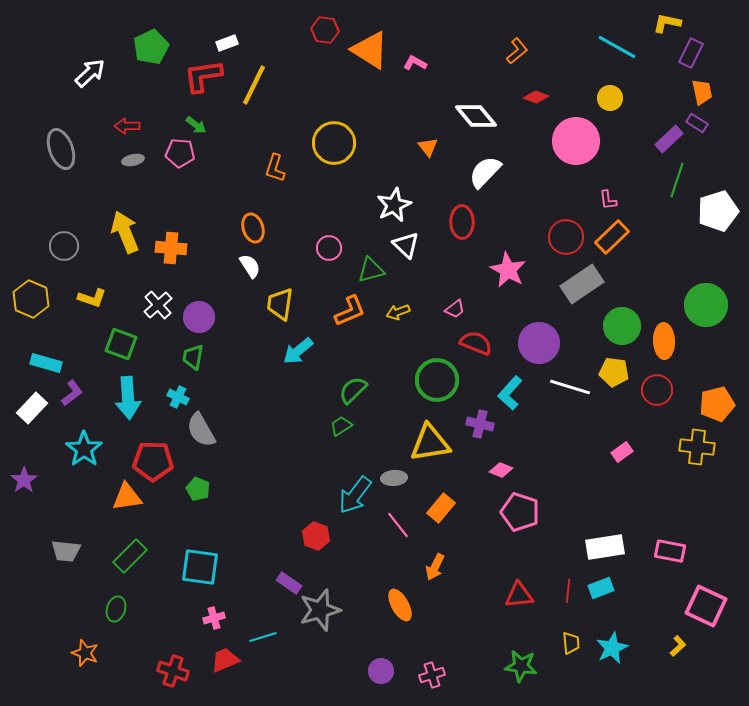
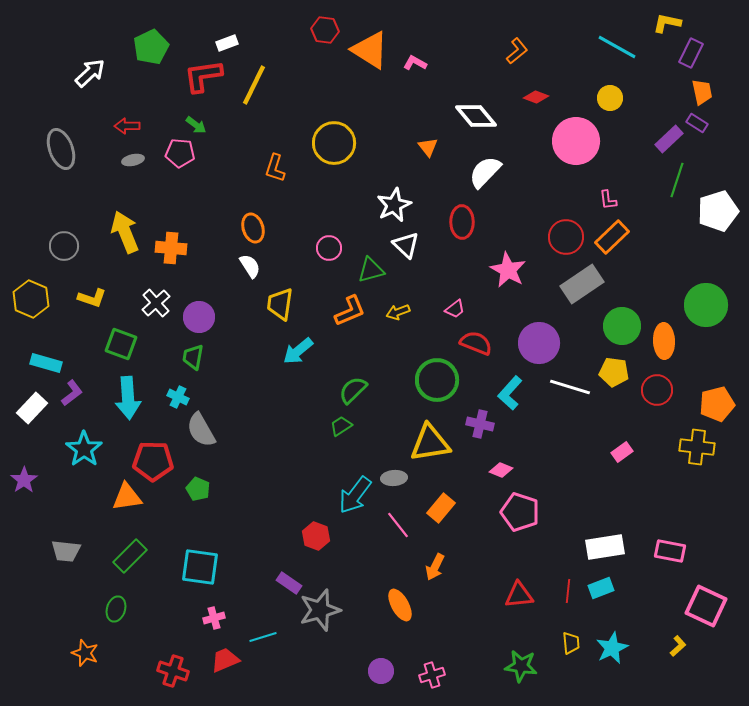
white cross at (158, 305): moved 2 px left, 2 px up
